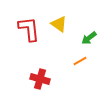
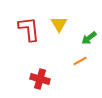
yellow triangle: rotated 24 degrees clockwise
